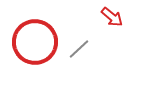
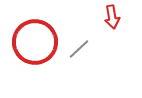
red arrow: rotated 40 degrees clockwise
